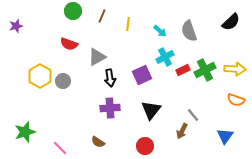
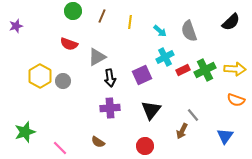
yellow line: moved 2 px right, 2 px up
